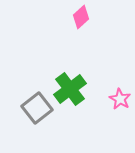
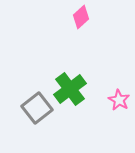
pink star: moved 1 px left, 1 px down
